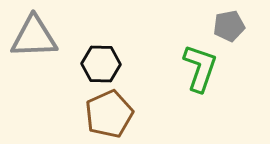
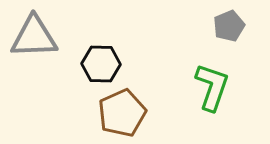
gray pentagon: rotated 12 degrees counterclockwise
green L-shape: moved 12 px right, 19 px down
brown pentagon: moved 13 px right, 1 px up
